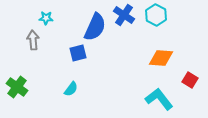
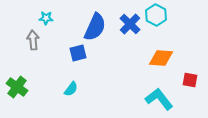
blue cross: moved 6 px right, 9 px down; rotated 10 degrees clockwise
red square: rotated 21 degrees counterclockwise
